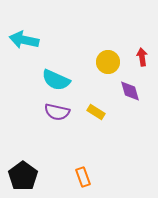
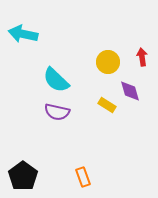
cyan arrow: moved 1 px left, 6 px up
cyan semicircle: rotated 20 degrees clockwise
yellow rectangle: moved 11 px right, 7 px up
